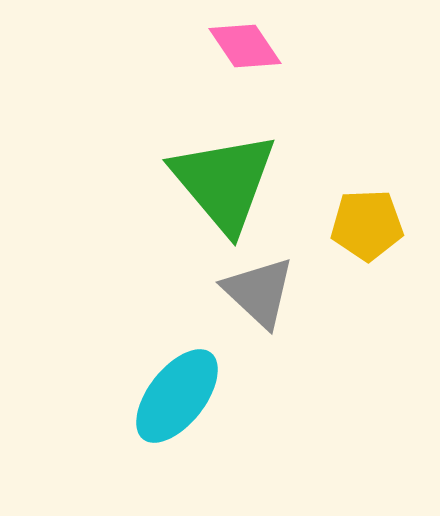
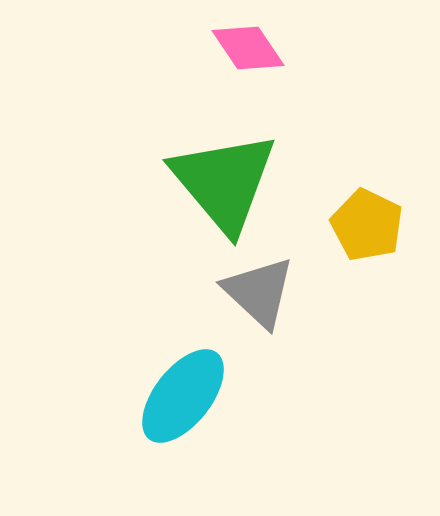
pink diamond: moved 3 px right, 2 px down
yellow pentagon: rotated 28 degrees clockwise
cyan ellipse: moved 6 px right
